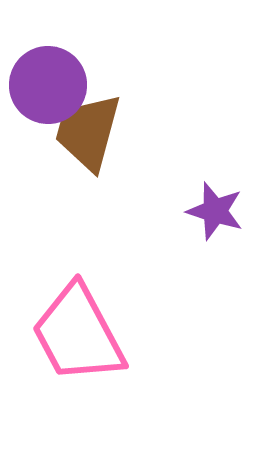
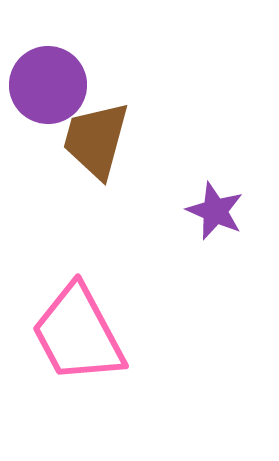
brown trapezoid: moved 8 px right, 8 px down
purple star: rotated 6 degrees clockwise
